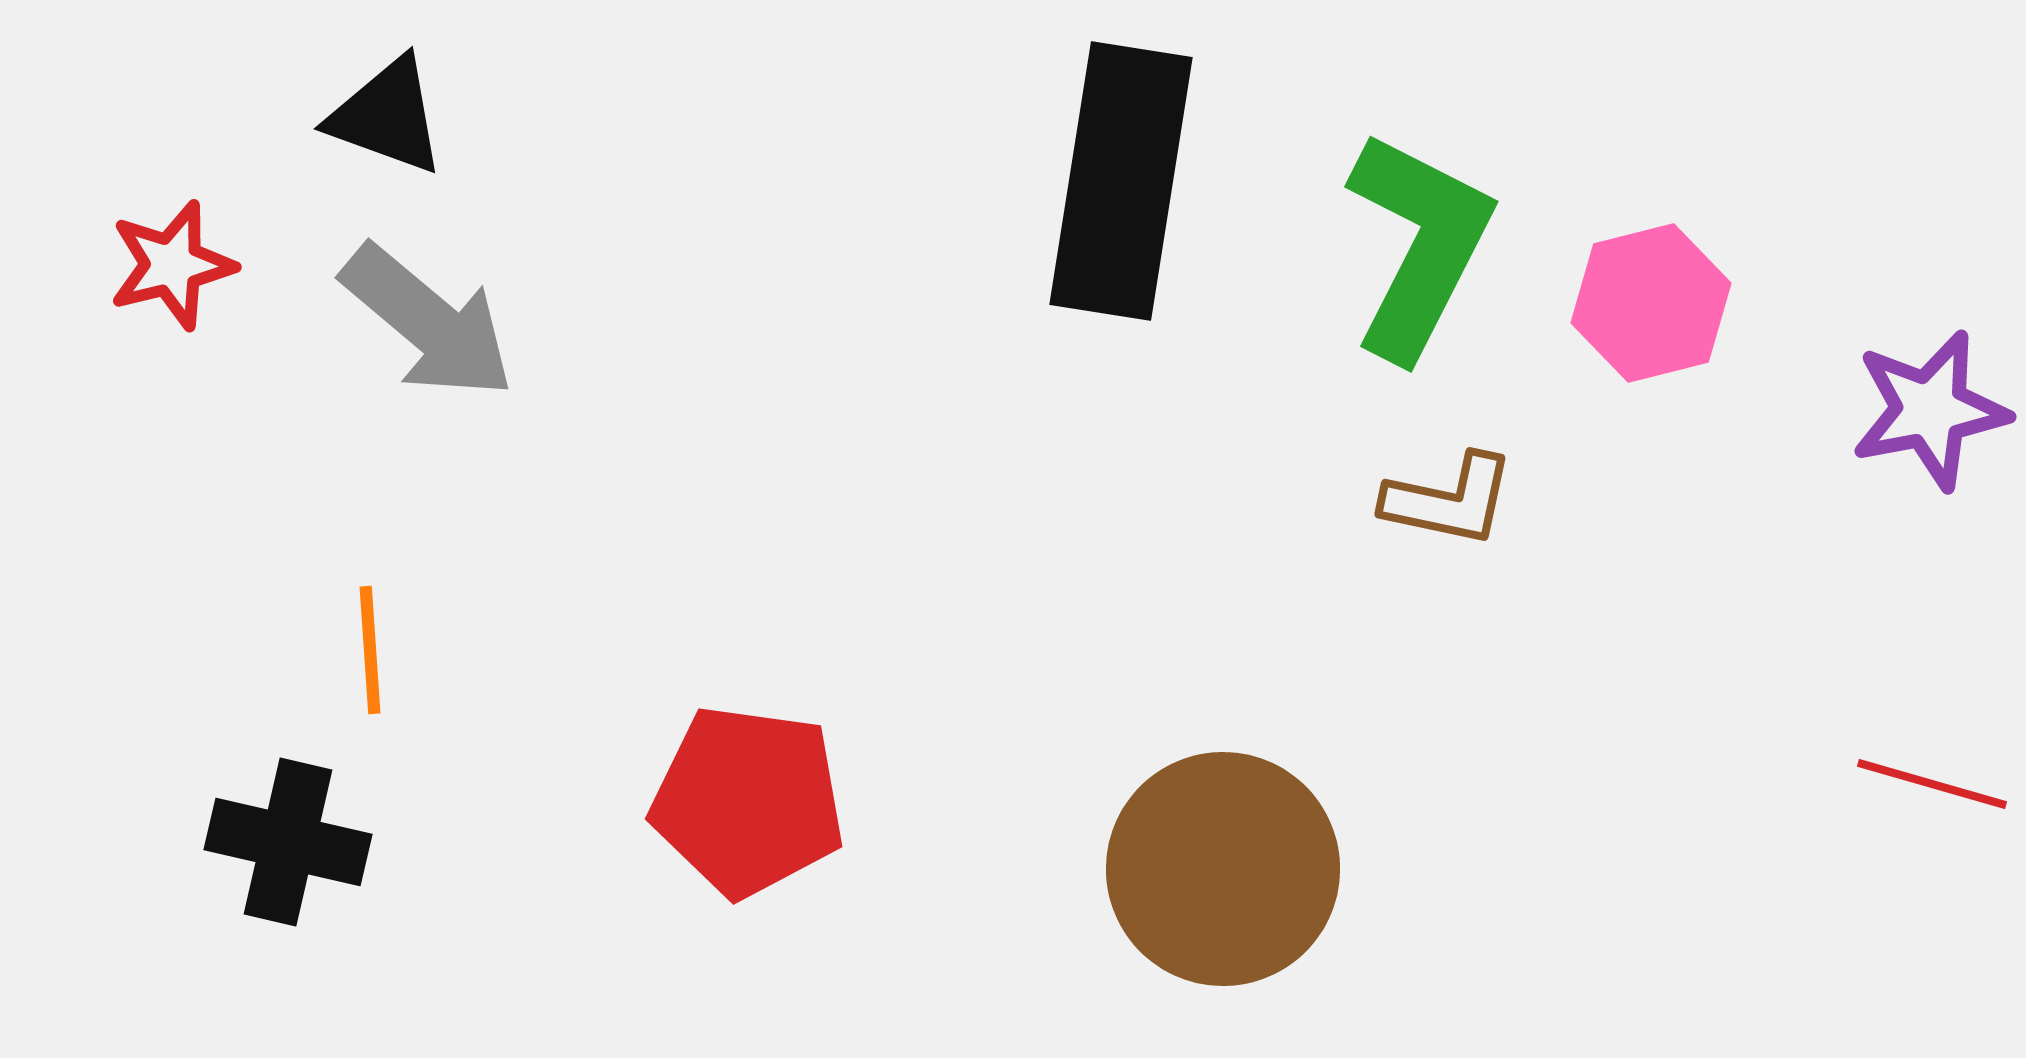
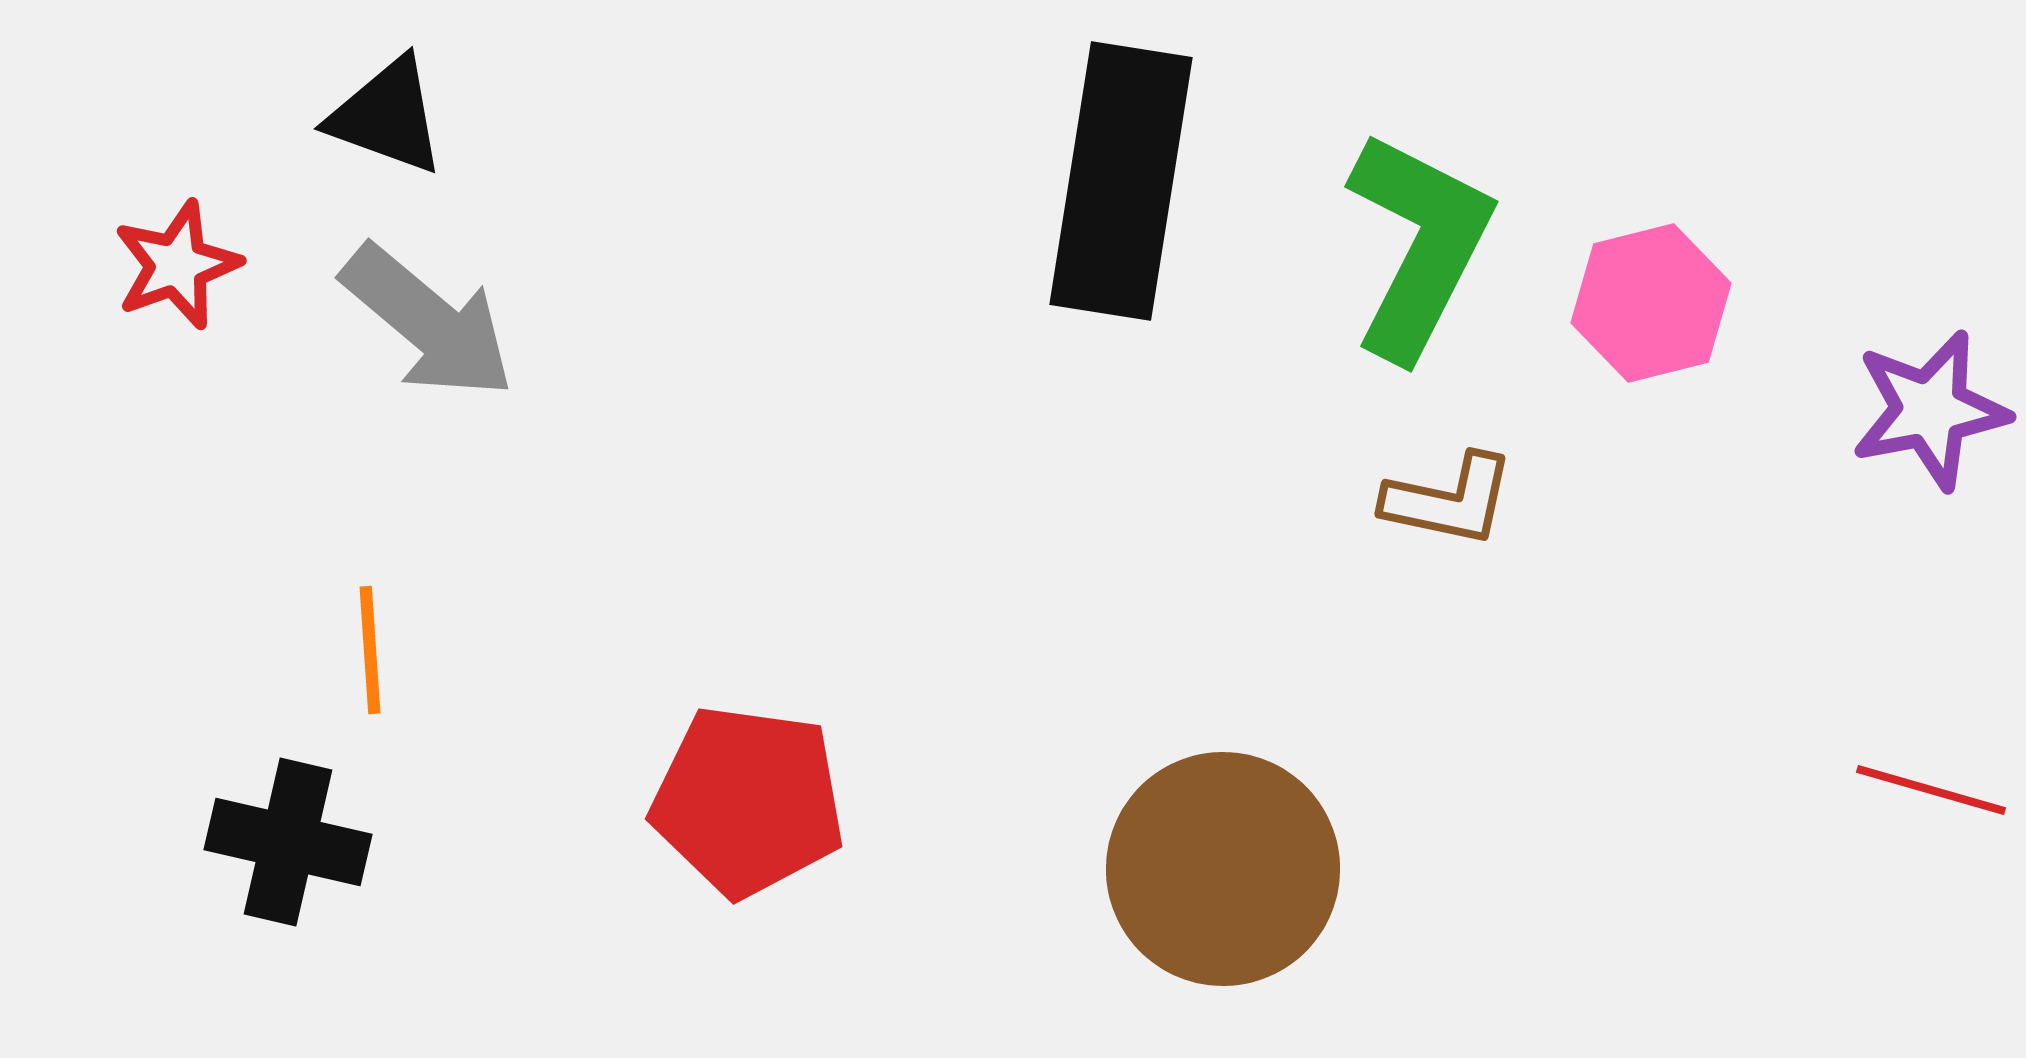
red star: moved 5 px right; rotated 6 degrees counterclockwise
red line: moved 1 px left, 6 px down
